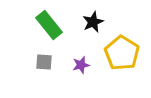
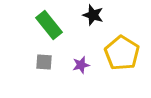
black star: moved 7 px up; rotated 30 degrees counterclockwise
